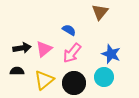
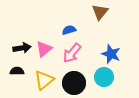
blue semicircle: rotated 48 degrees counterclockwise
